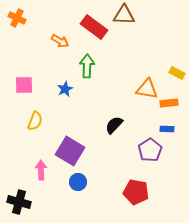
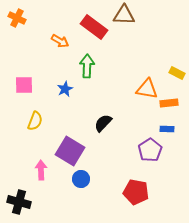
black semicircle: moved 11 px left, 2 px up
blue circle: moved 3 px right, 3 px up
